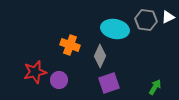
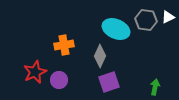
cyan ellipse: moved 1 px right; rotated 12 degrees clockwise
orange cross: moved 6 px left; rotated 30 degrees counterclockwise
red star: rotated 10 degrees counterclockwise
purple square: moved 1 px up
green arrow: rotated 21 degrees counterclockwise
